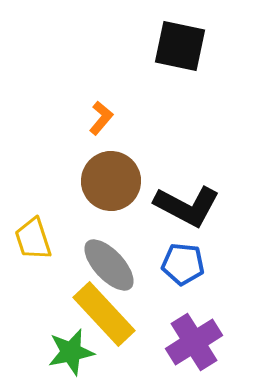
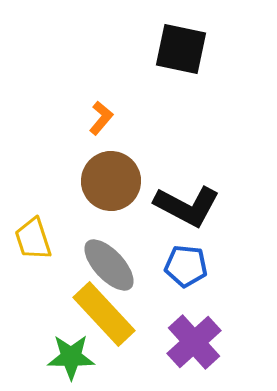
black square: moved 1 px right, 3 px down
blue pentagon: moved 3 px right, 2 px down
purple cross: rotated 10 degrees counterclockwise
green star: moved 5 px down; rotated 12 degrees clockwise
